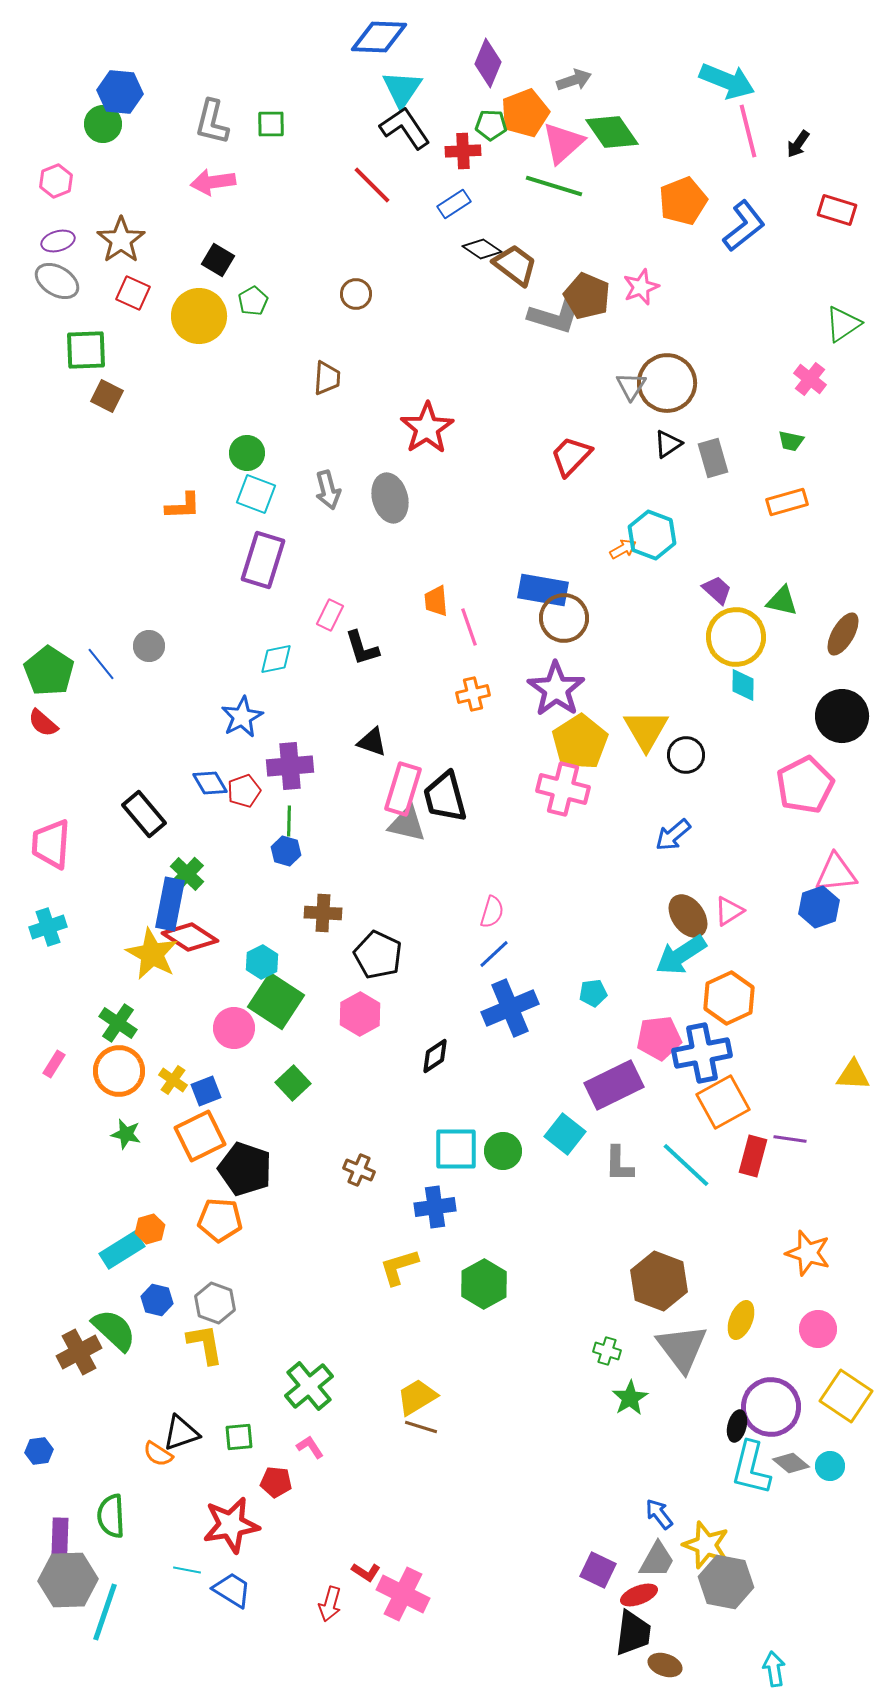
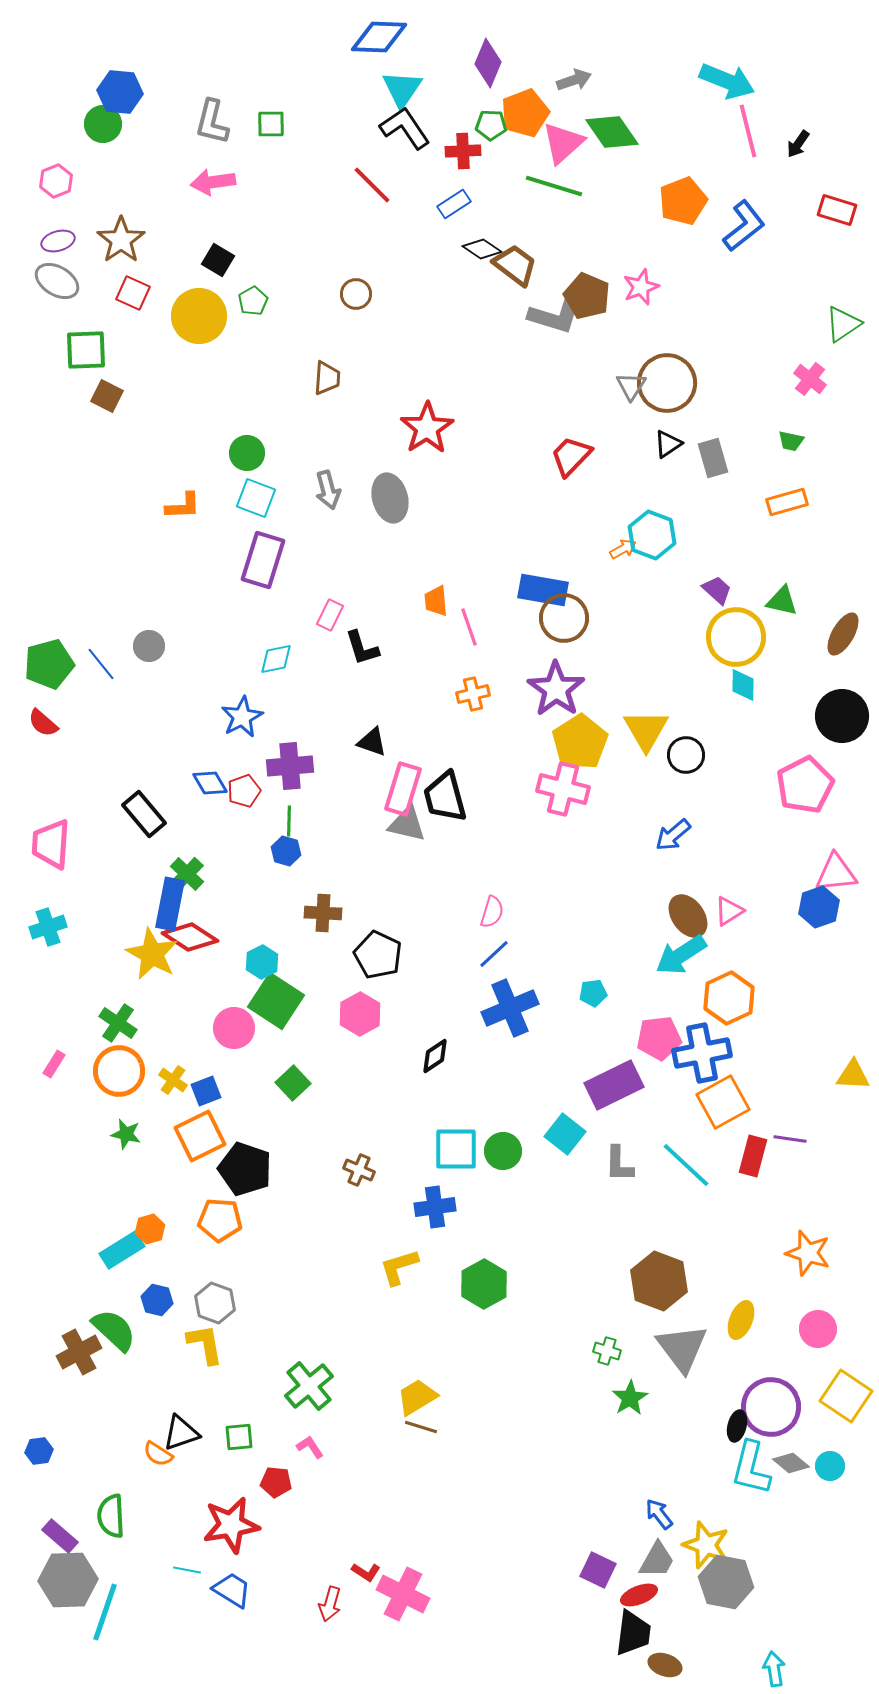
cyan square at (256, 494): moved 4 px down
green pentagon at (49, 671): moved 7 px up; rotated 24 degrees clockwise
purple rectangle at (60, 1536): rotated 51 degrees counterclockwise
